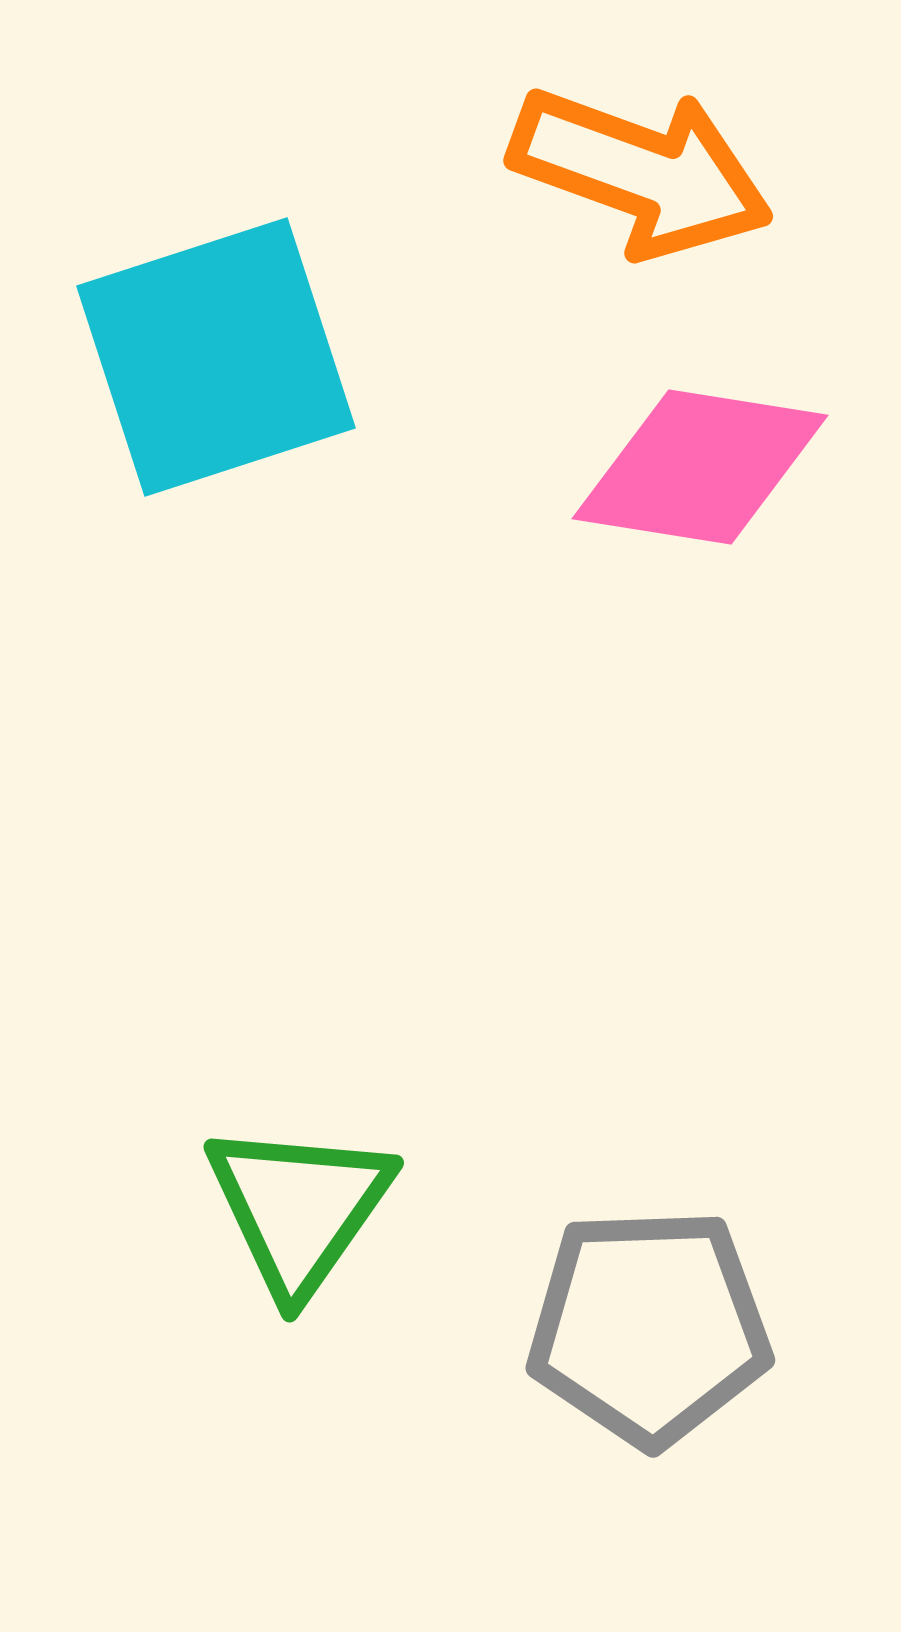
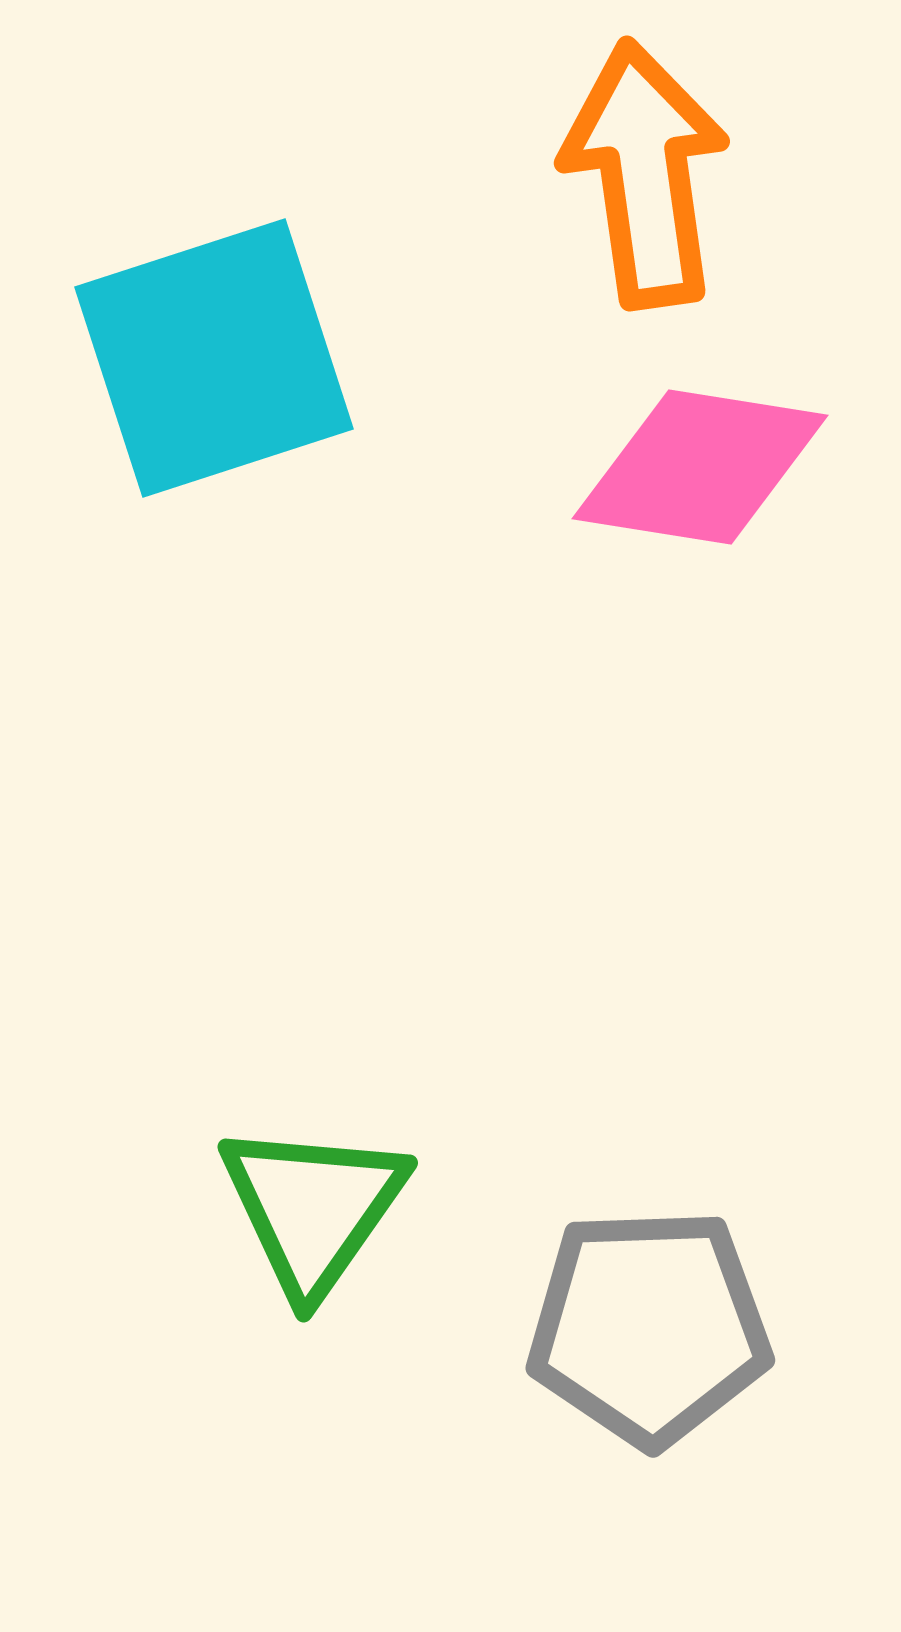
orange arrow: moved 4 px right, 2 px down; rotated 118 degrees counterclockwise
cyan square: moved 2 px left, 1 px down
green triangle: moved 14 px right
